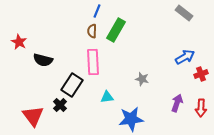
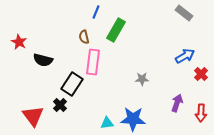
blue line: moved 1 px left, 1 px down
brown semicircle: moved 8 px left, 6 px down; rotated 16 degrees counterclockwise
blue arrow: moved 1 px up
pink rectangle: rotated 10 degrees clockwise
red cross: rotated 24 degrees counterclockwise
gray star: rotated 16 degrees counterclockwise
black rectangle: moved 1 px up
cyan triangle: moved 26 px down
red arrow: moved 5 px down
blue star: moved 2 px right; rotated 10 degrees clockwise
